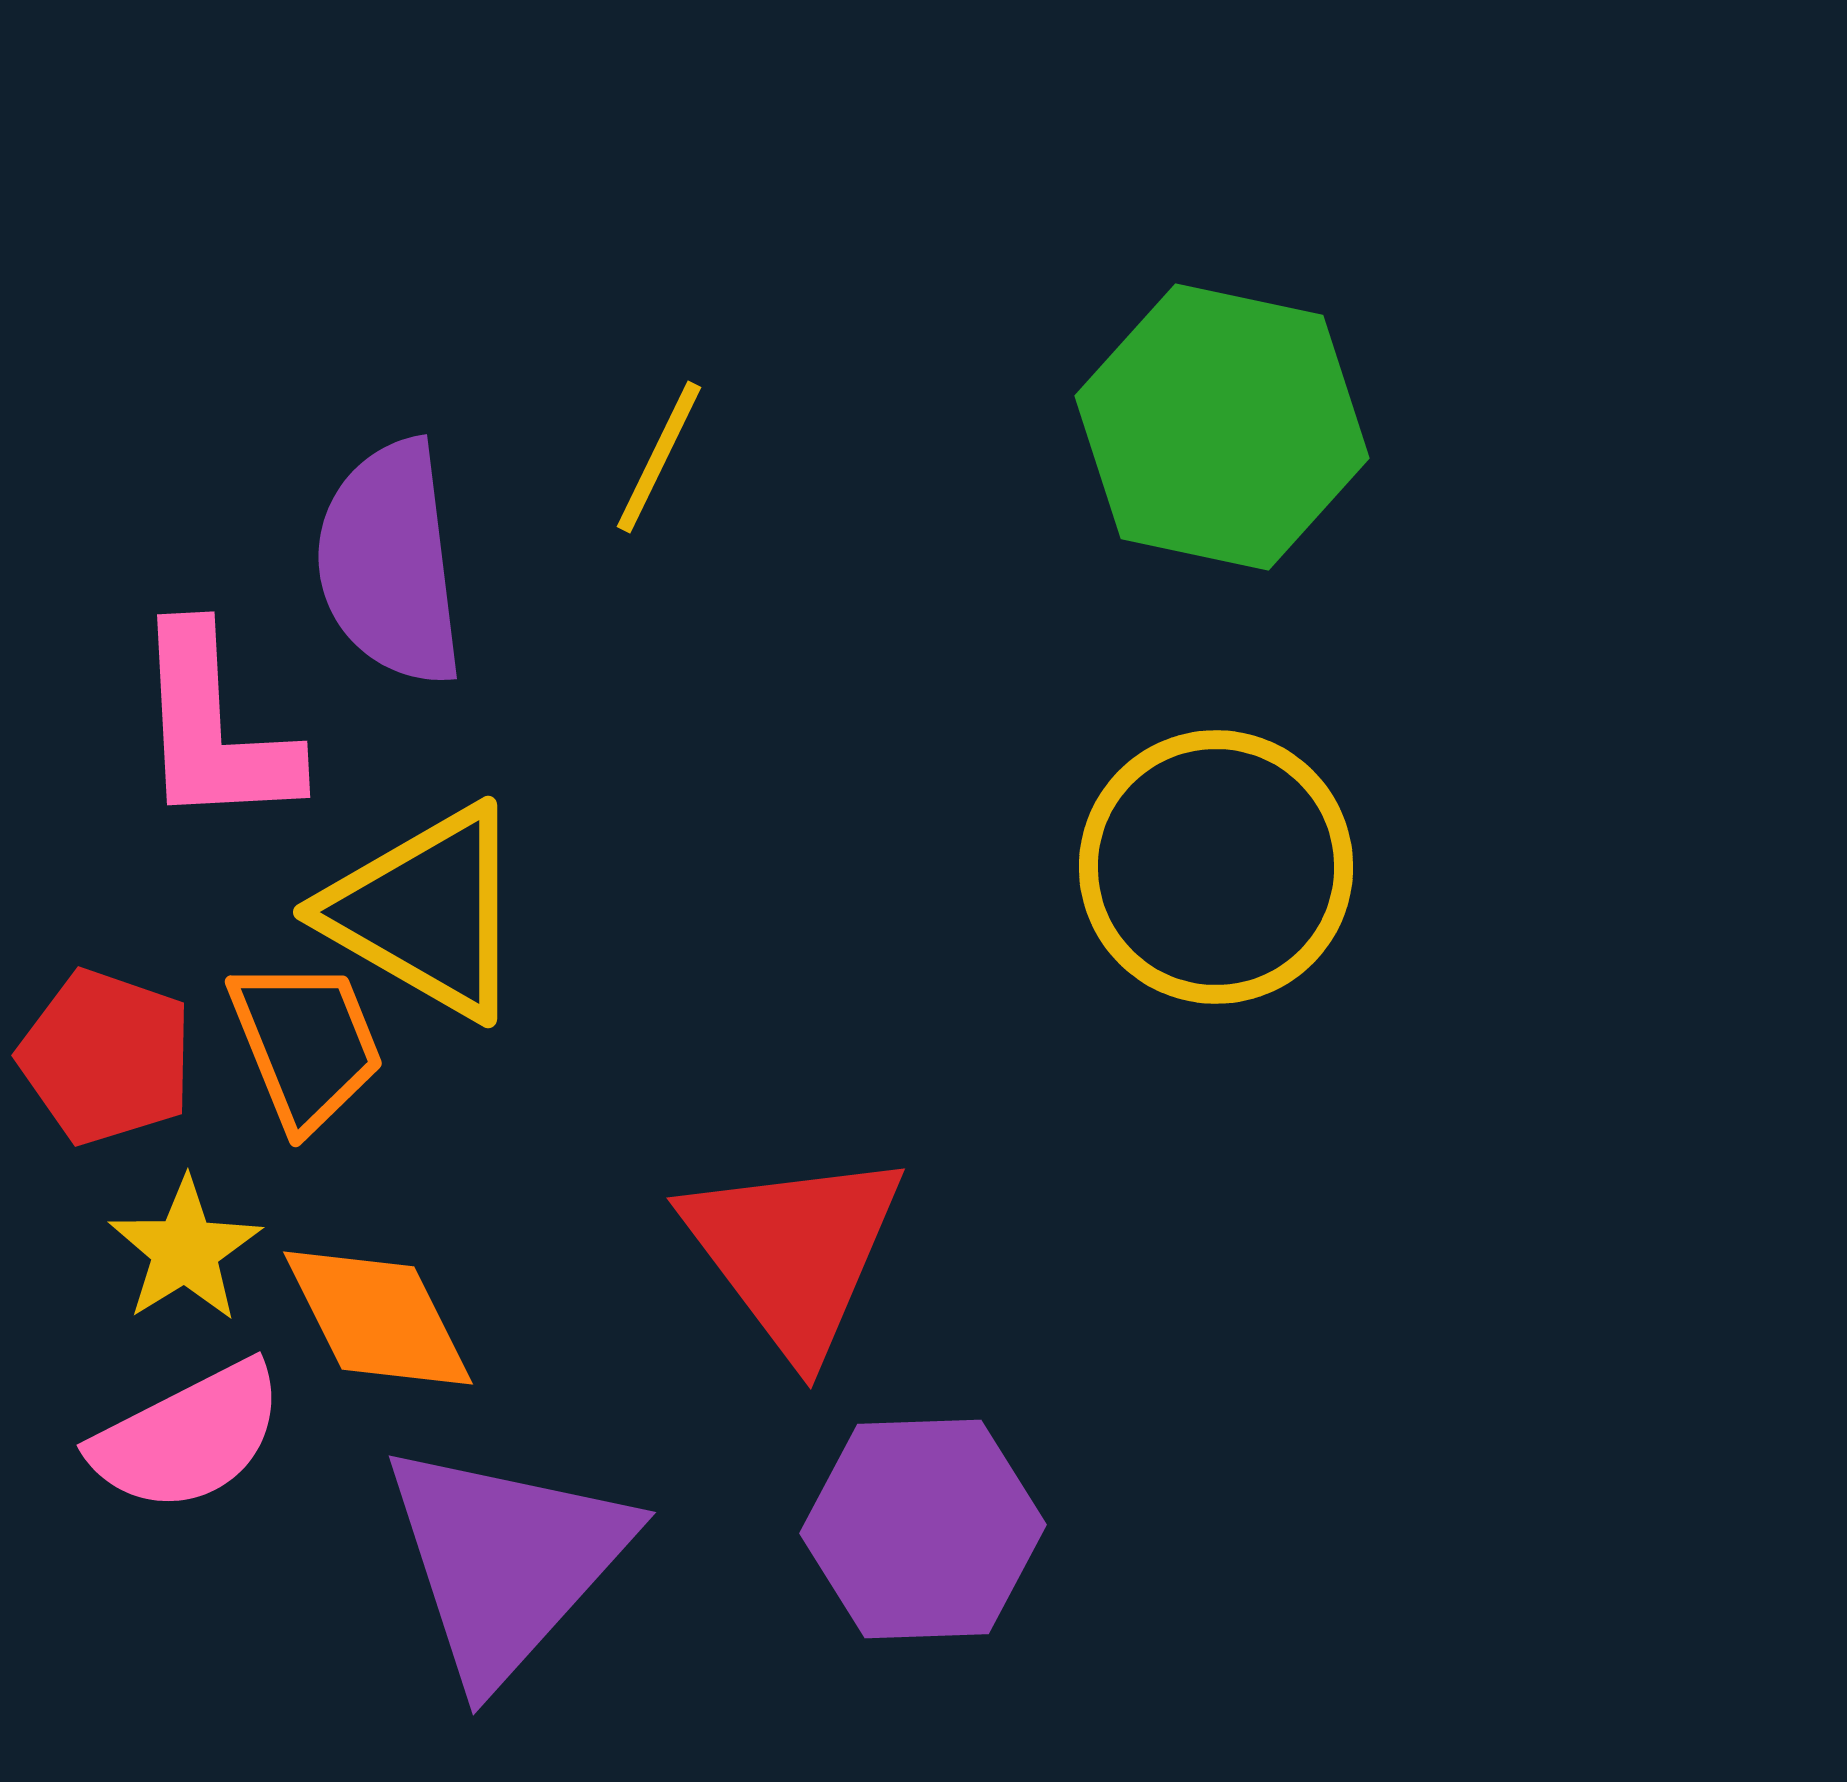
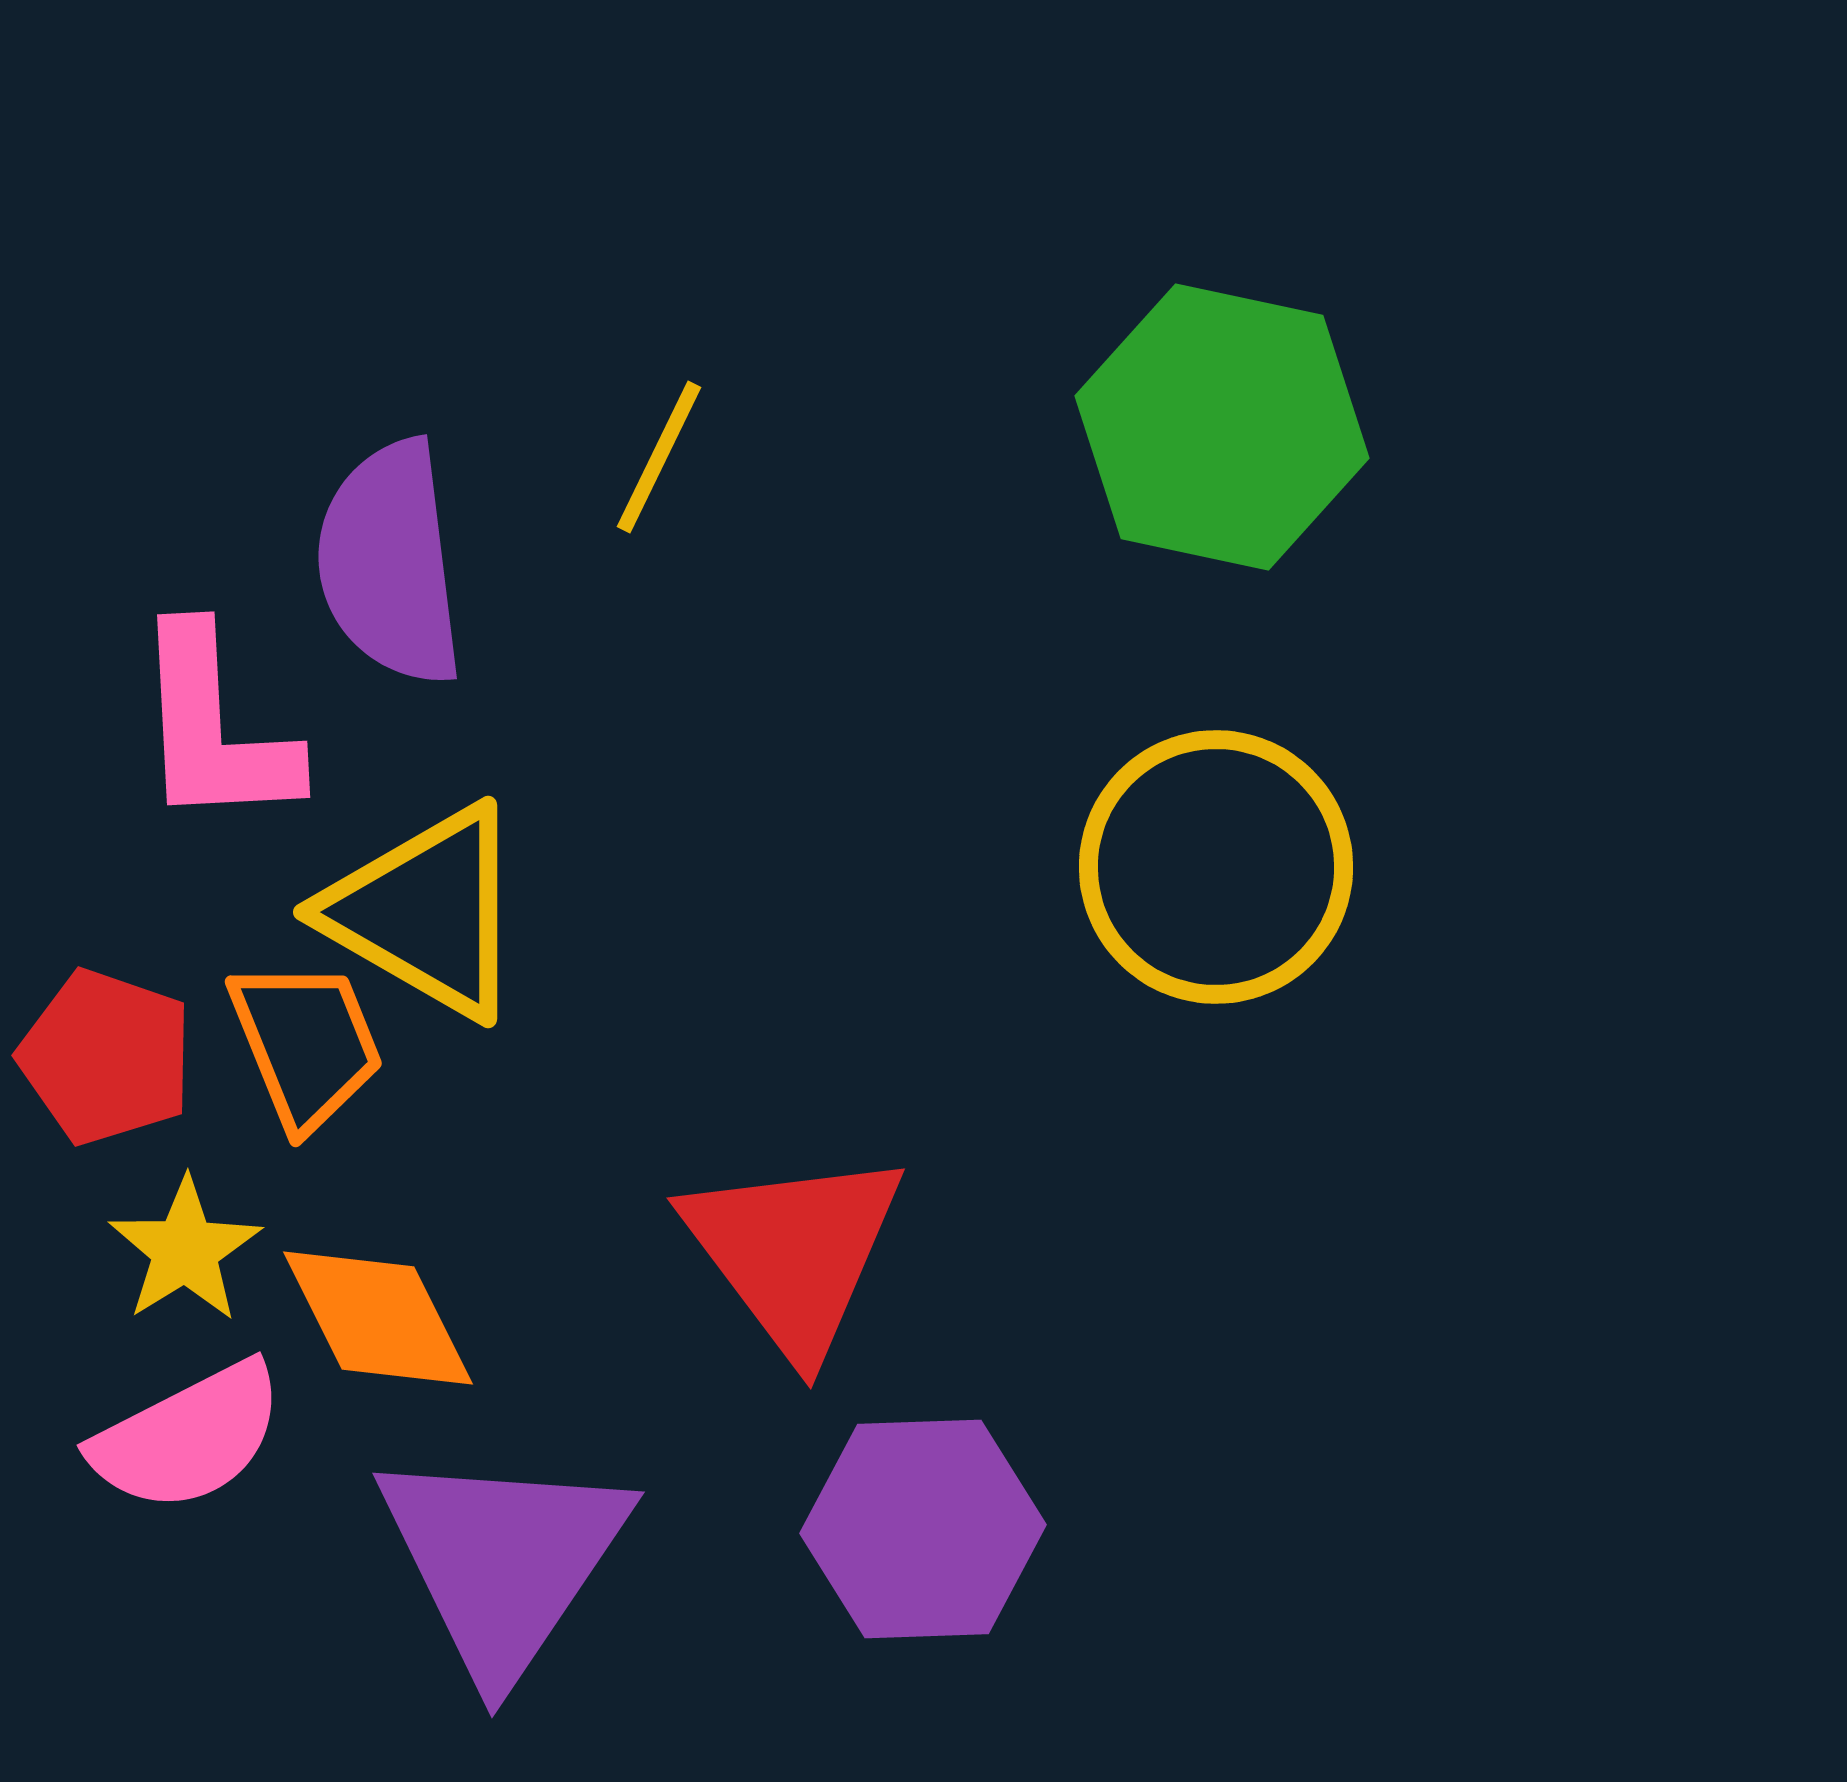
purple triangle: moved 3 px left; rotated 8 degrees counterclockwise
